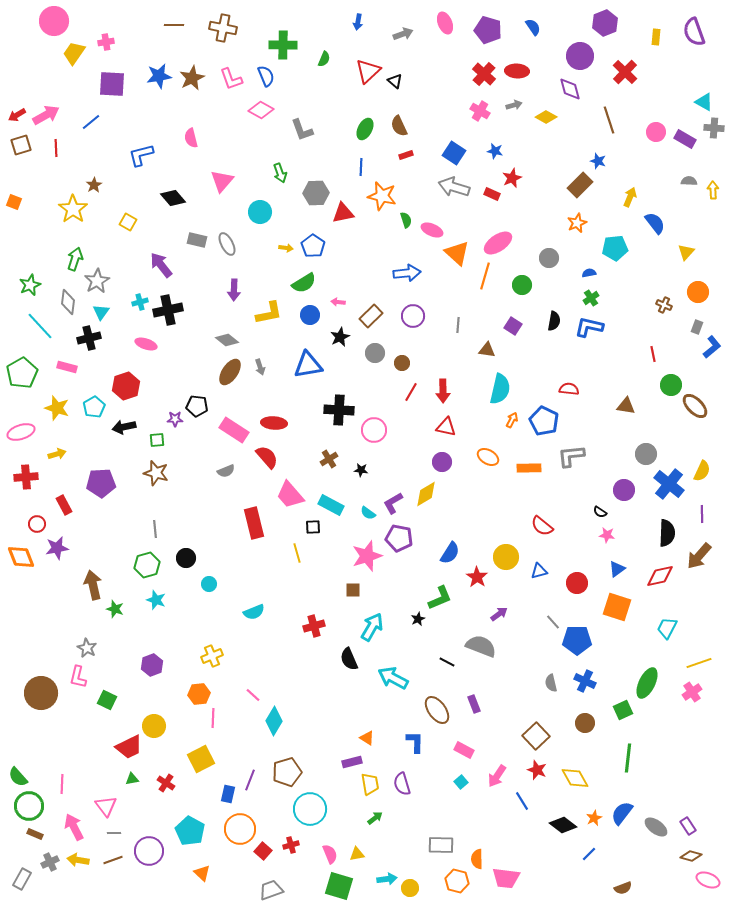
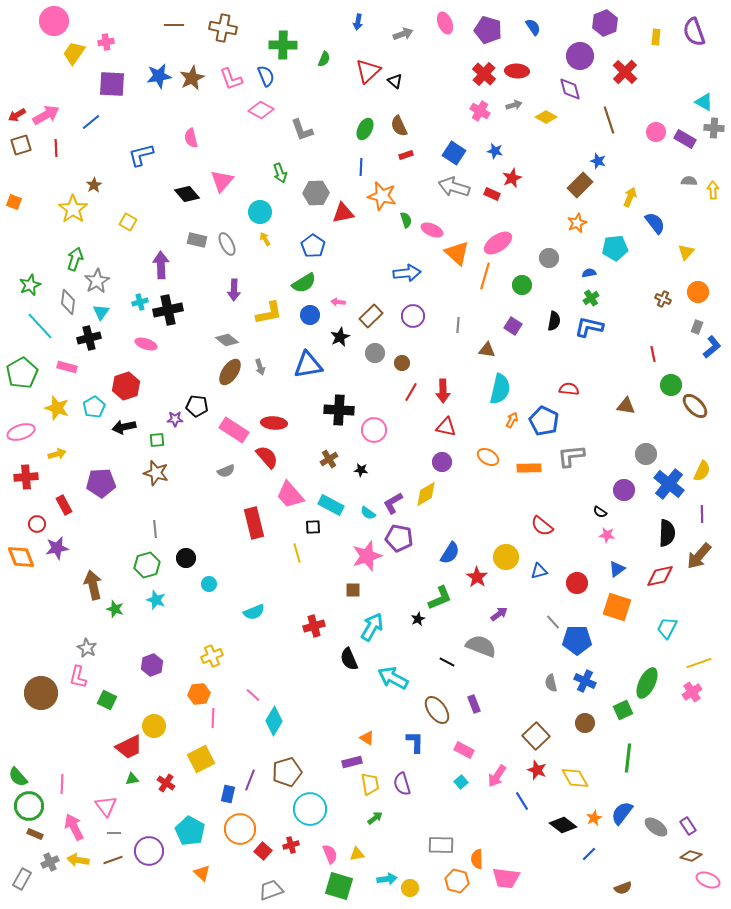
black diamond at (173, 198): moved 14 px right, 4 px up
yellow arrow at (286, 248): moved 21 px left, 9 px up; rotated 128 degrees counterclockwise
purple arrow at (161, 265): rotated 36 degrees clockwise
brown cross at (664, 305): moved 1 px left, 6 px up
